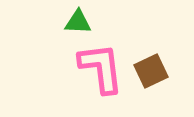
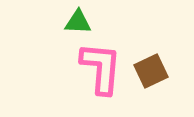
pink L-shape: rotated 12 degrees clockwise
